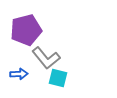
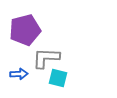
purple pentagon: moved 1 px left
gray L-shape: rotated 132 degrees clockwise
